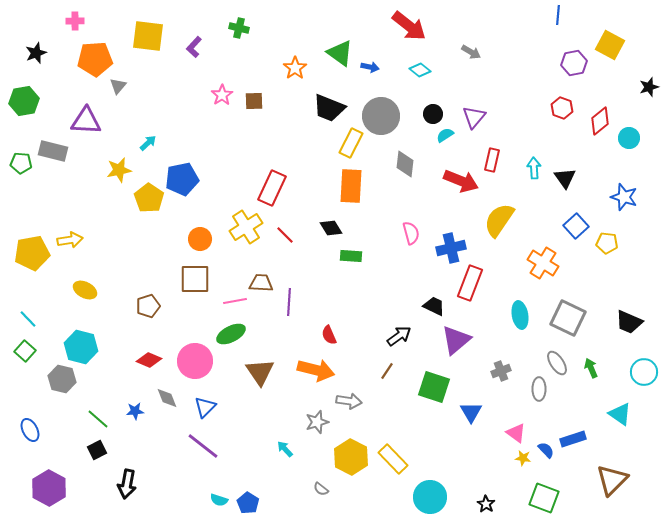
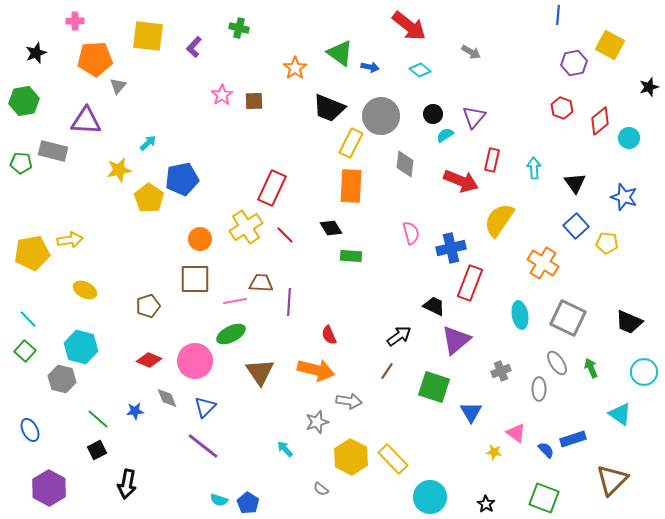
black triangle at (565, 178): moved 10 px right, 5 px down
yellow star at (523, 458): moved 29 px left, 6 px up
